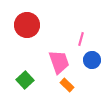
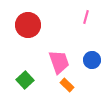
red circle: moved 1 px right
pink line: moved 5 px right, 22 px up
